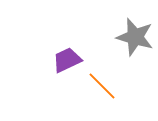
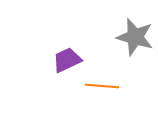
orange line: rotated 40 degrees counterclockwise
